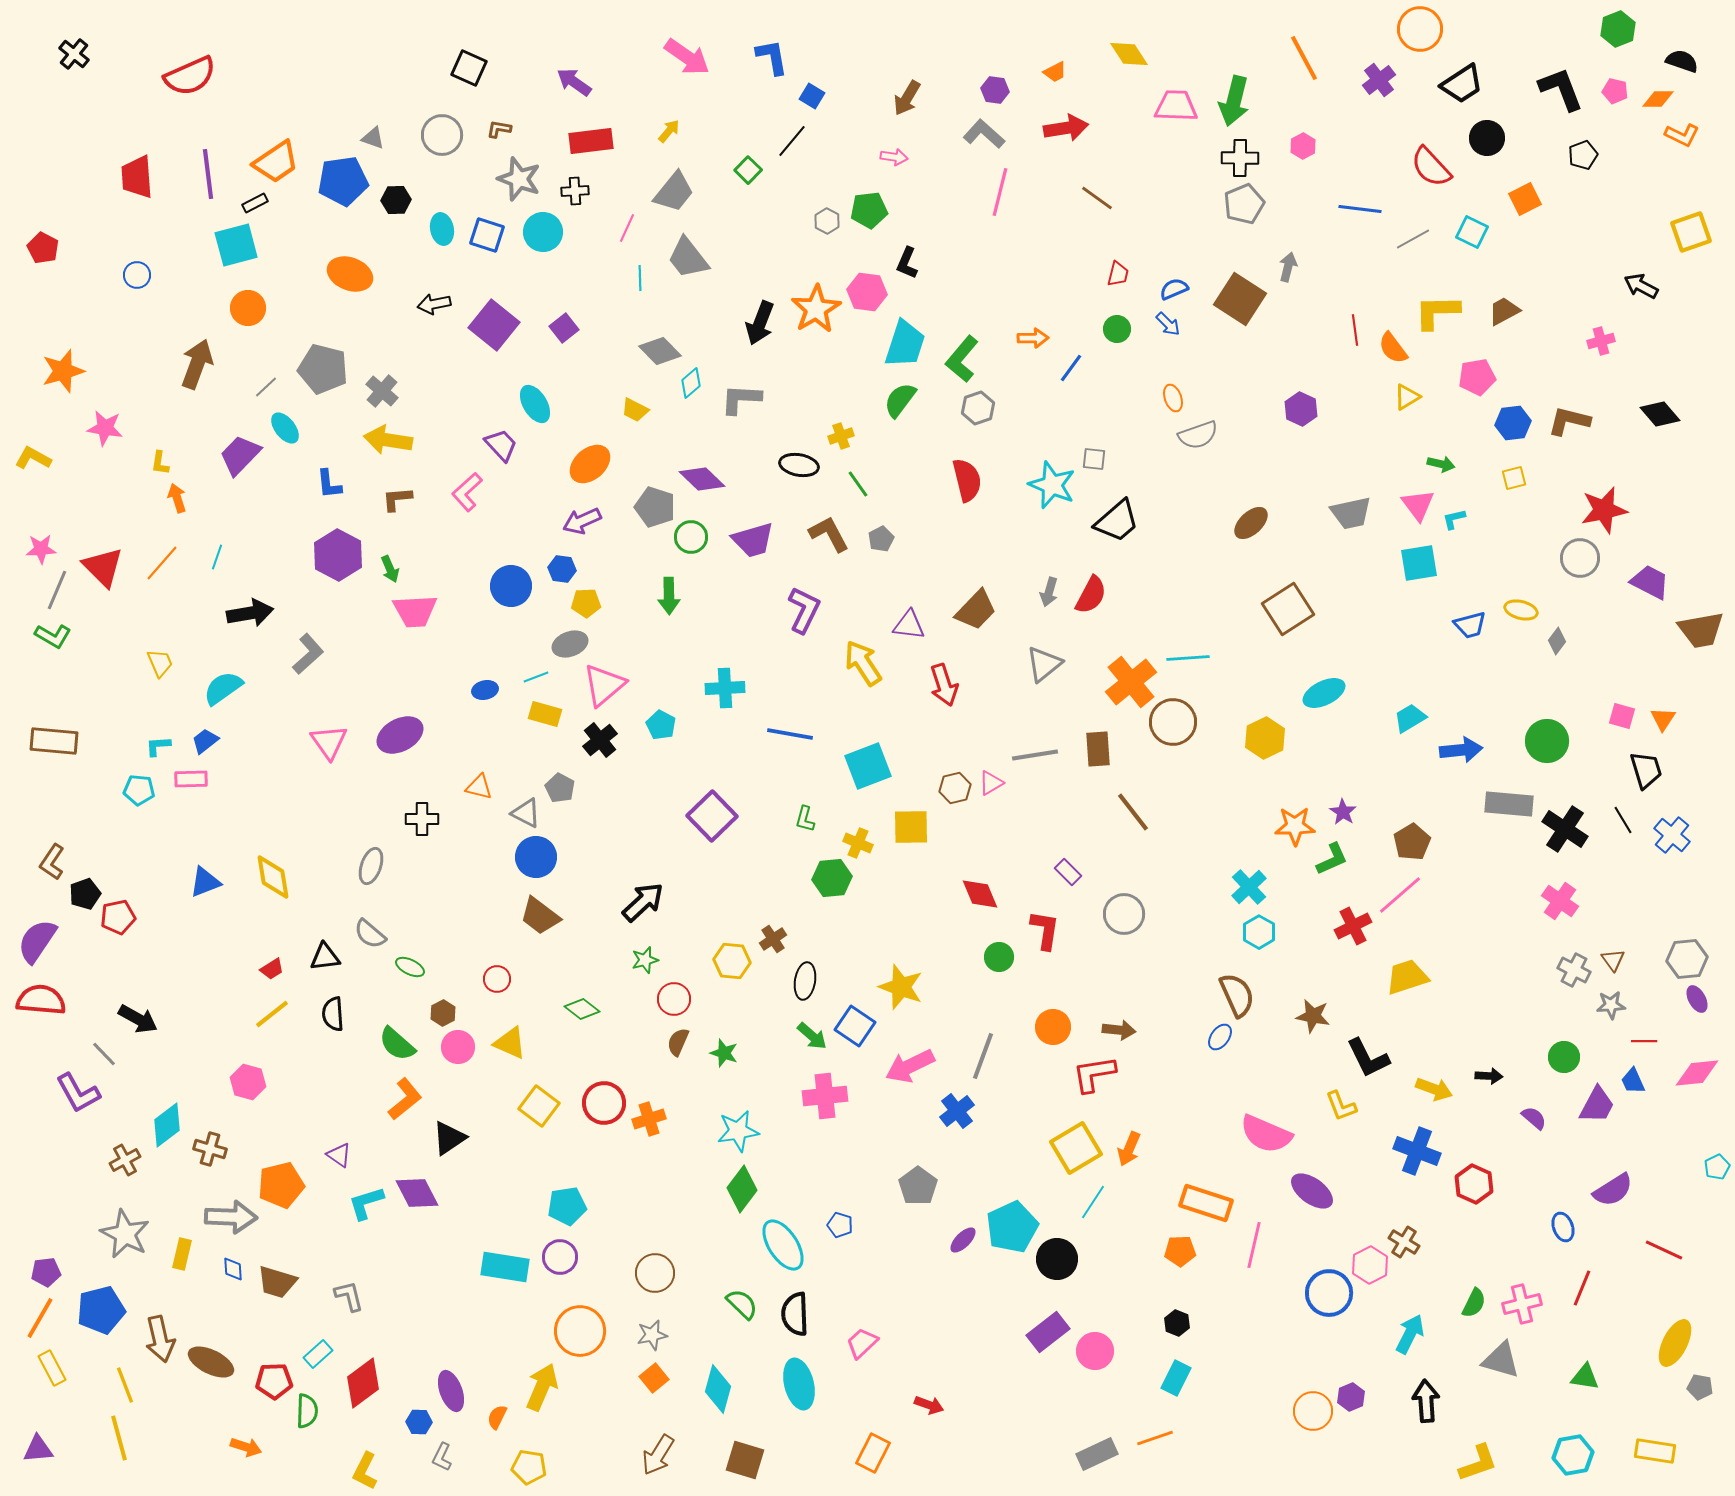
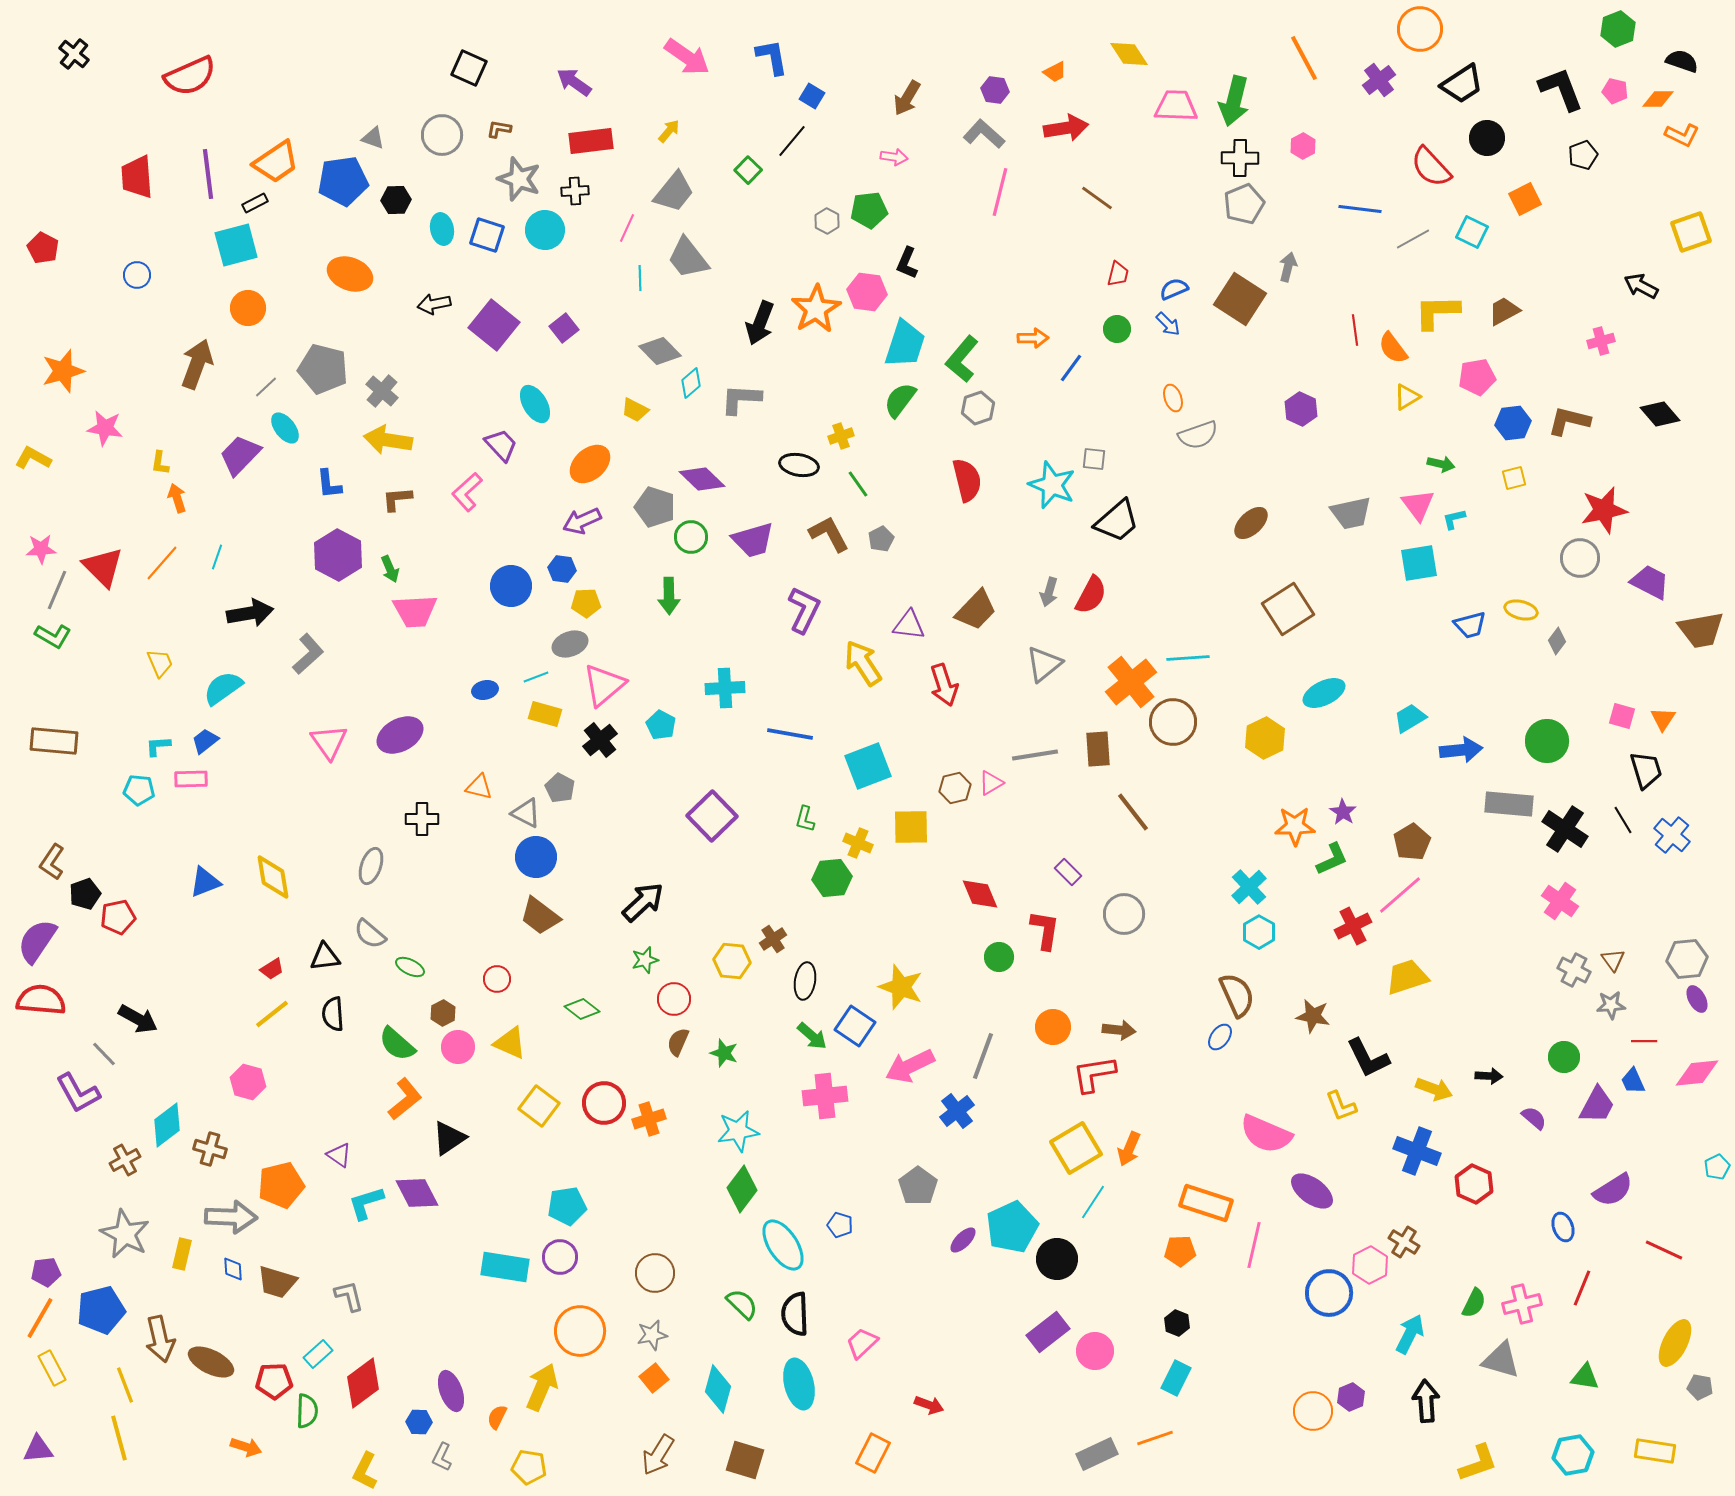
cyan circle at (543, 232): moved 2 px right, 2 px up
